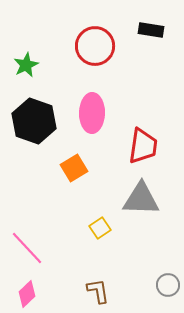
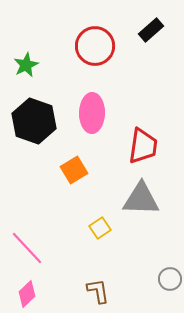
black rectangle: rotated 50 degrees counterclockwise
orange square: moved 2 px down
gray circle: moved 2 px right, 6 px up
